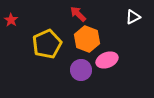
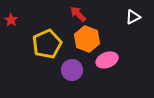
purple circle: moved 9 px left
